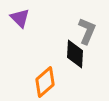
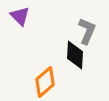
purple triangle: moved 2 px up
black diamond: moved 1 px down
